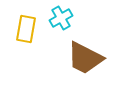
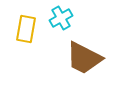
brown trapezoid: moved 1 px left
